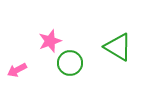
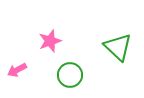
green triangle: rotated 12 degrees clockwise
green circle: moved 12 px down
